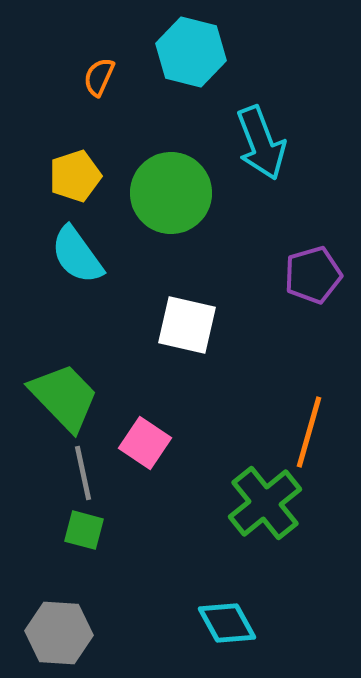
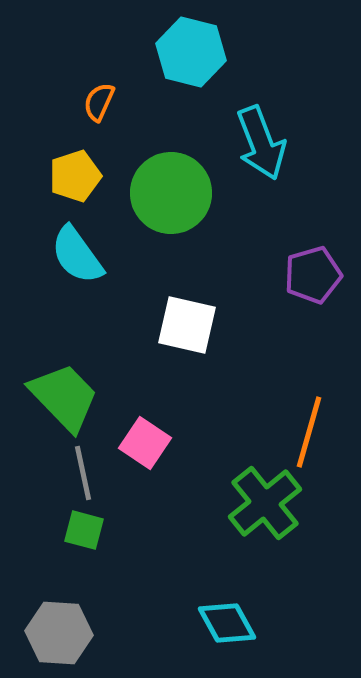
orange semicircle: moved 25 px down
